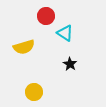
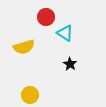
red circle: moved 1 px down
yellow circle: moved 4 px left, 3 px down
